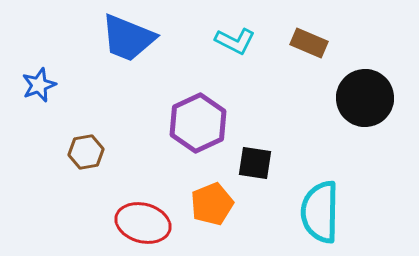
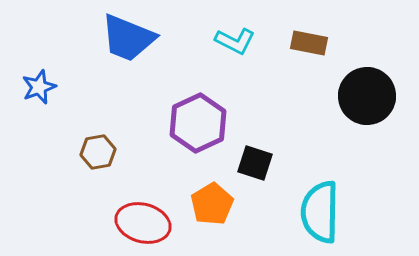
brown rectangle: rotated 12 degrees counterclockwise
blue star: moved 2 px down
black circle: moved 2 px right, 2 px up
brown hexagon: moved 12 px right
black square: rotated 9 degrees clockwise
orange pentagon: rotated 9 degrees counterclockwise
